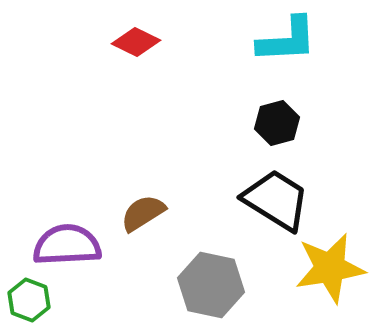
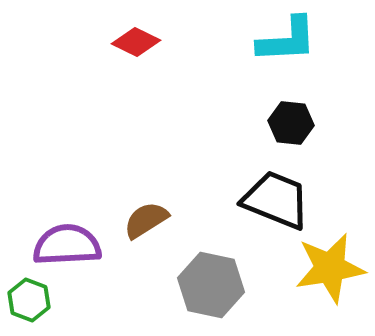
black hexagon: moved 14 px right; rotated 21 degrees clockwise
black trapezoid: rotated 10 degrees counterclockwise
brown semicircle: moved 3 px right, 7 px down
